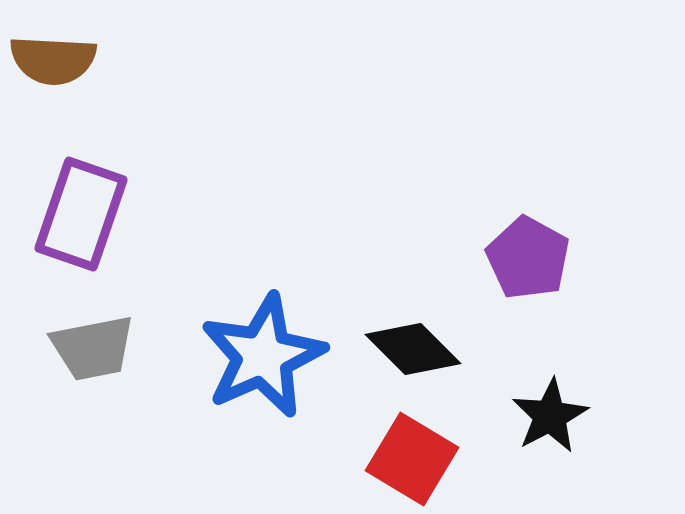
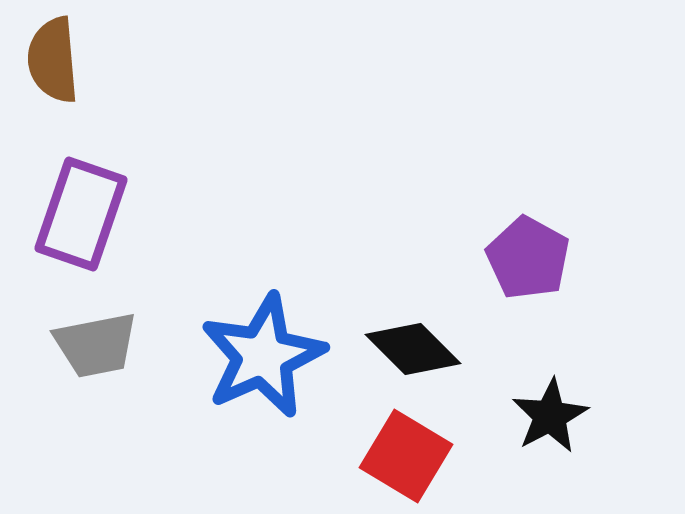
brown semicircle: rotated 82 degrees clockwise
gray trapezoid: moved 3 px right, 3 px up
red square: moved 6 px left, 3 px up
